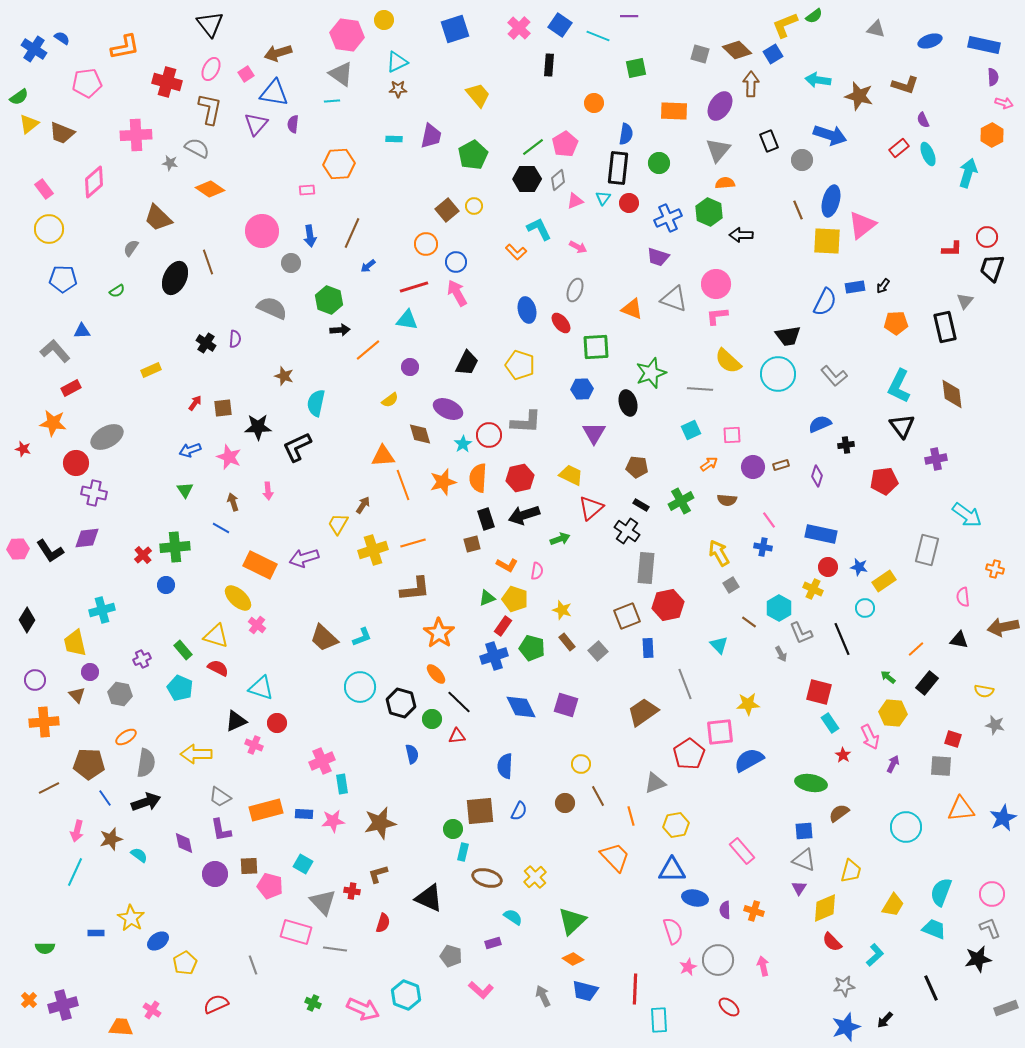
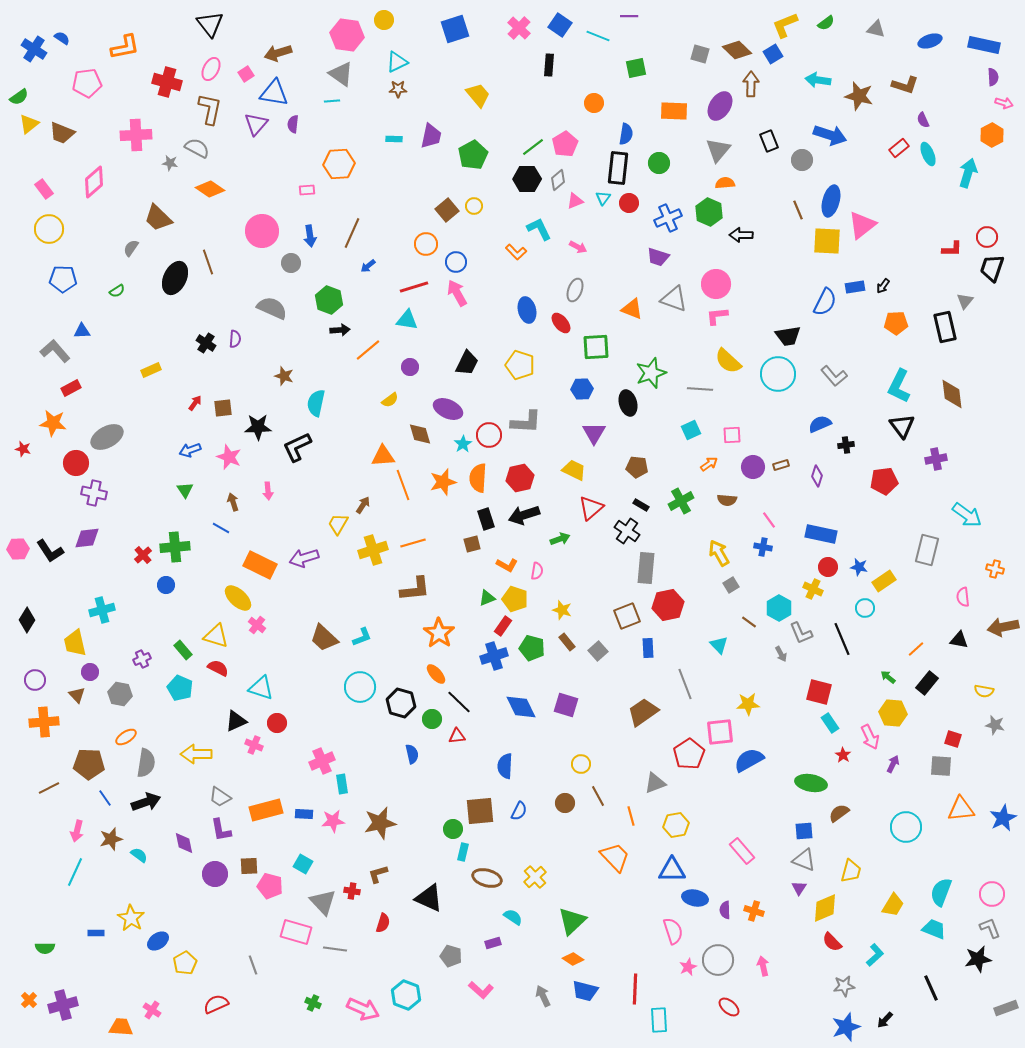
green semicircle at (814, 16): moved 12 px right, 7 px down
yellow trapezoid at (571, 475): moved 3 px right, 5 px up
